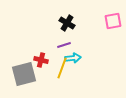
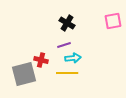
yellow line: moved 5 px right, 5 px down; rotated 70 degrees clockwise
